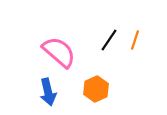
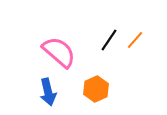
orange line: rotated 24 degrees clockwise
